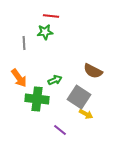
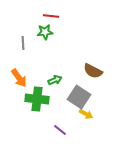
gray line: moved 1 px left
